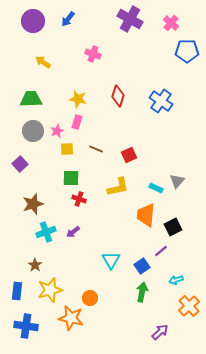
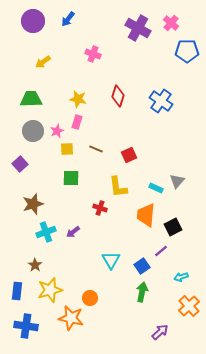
purple cross at (130, 19): moved 8 px right, 9 px down
yellow arrow at (43, 62): rotated 70 degrees counterclockwise
yellow L-shape at (118, 187): rotated 95 degrees clockwise
red cross at (79, 199): moved 21 px right, 9 px down
cyan arrow at (176, 280): moved 5 px right, 3 px up
